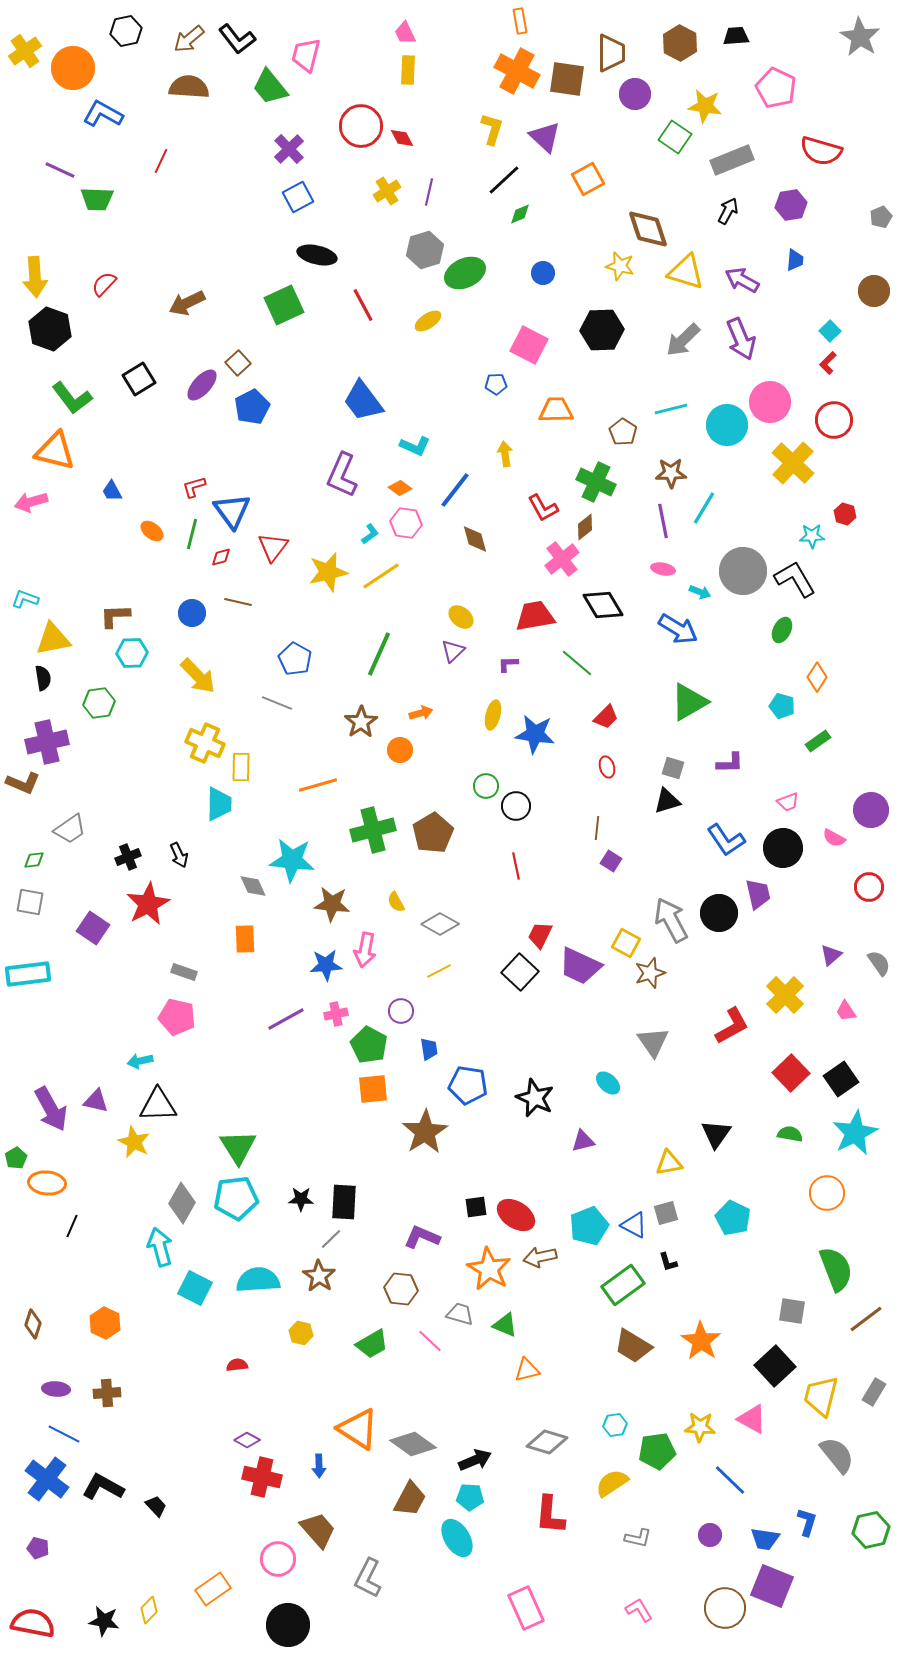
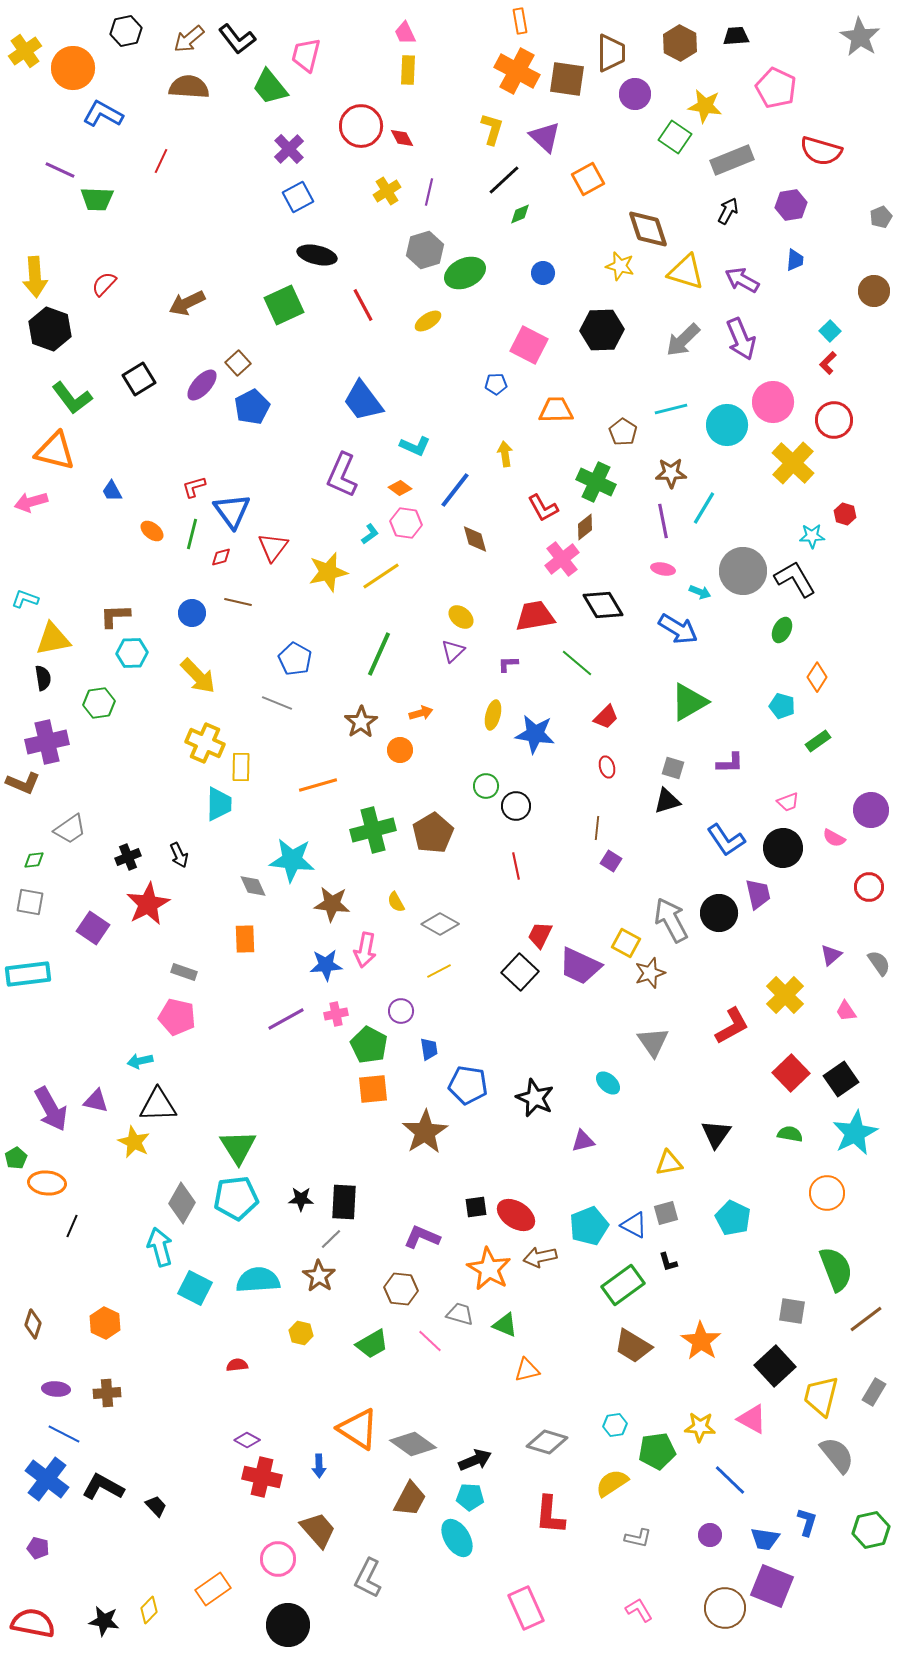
pink circle at (770, 402): moved 3 px right
